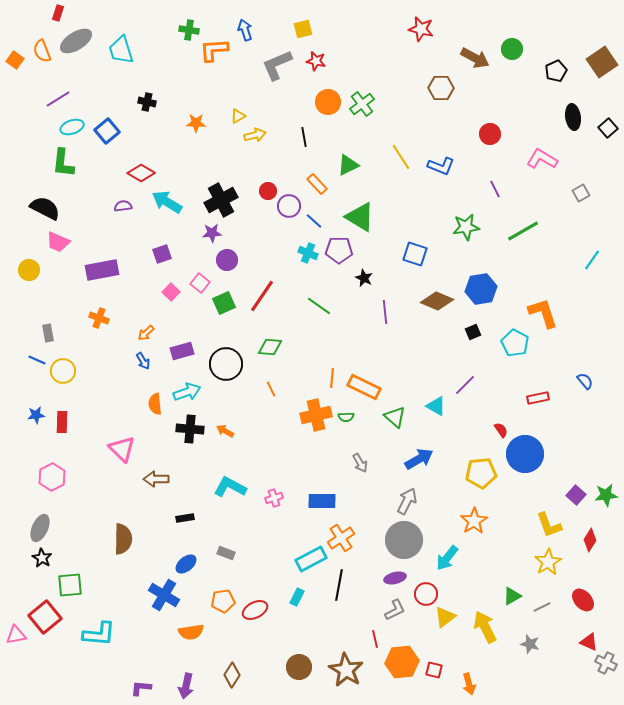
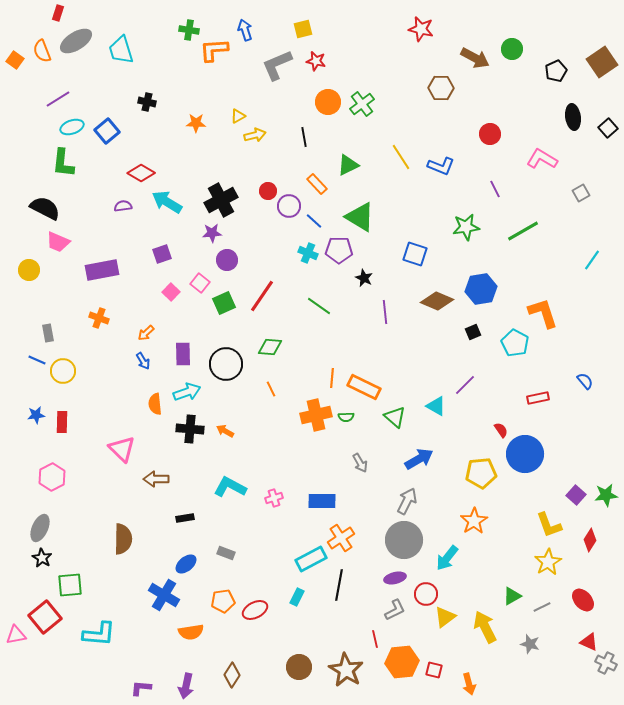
purple rectangle at (182, 351): moved 1 px right, 3 px down; rotated 75 degrees counterclockwise
